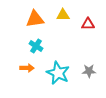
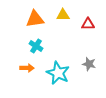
gray star: moved 7 px up; rotated 16 degrees clockwise
